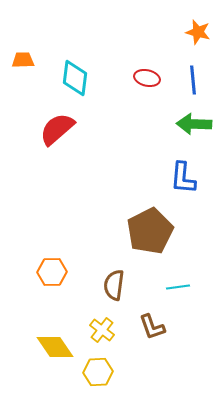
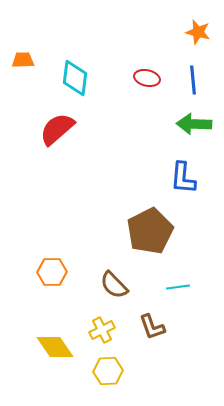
brown semicircle: rotated 52 degrees counterclockwise
yellow cross: rotated 25 degrees clockwise
yellow hexagon: moved 10 px right, 1 px up
